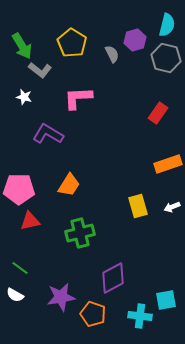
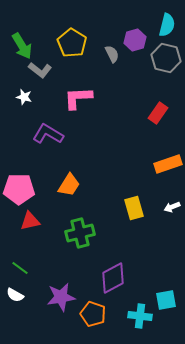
yellow rectangle: moved 4 px left, 2 px down
